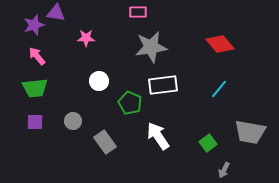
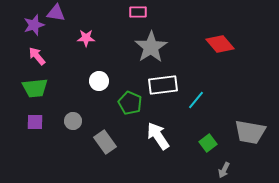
gray star: rotated 24 degrees counterclockwise
cyan line: moved 23 px left, 11 px down
